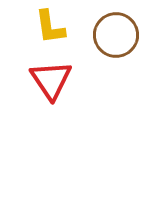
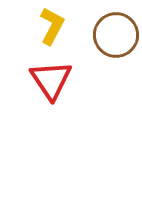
yellow L-shape: moved 2 px right, 1 px up; rotated 144 degrees counterclockwise
